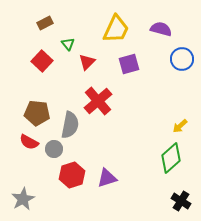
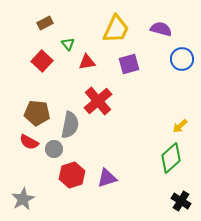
red triangle: rotated 36 degrees clockwise
